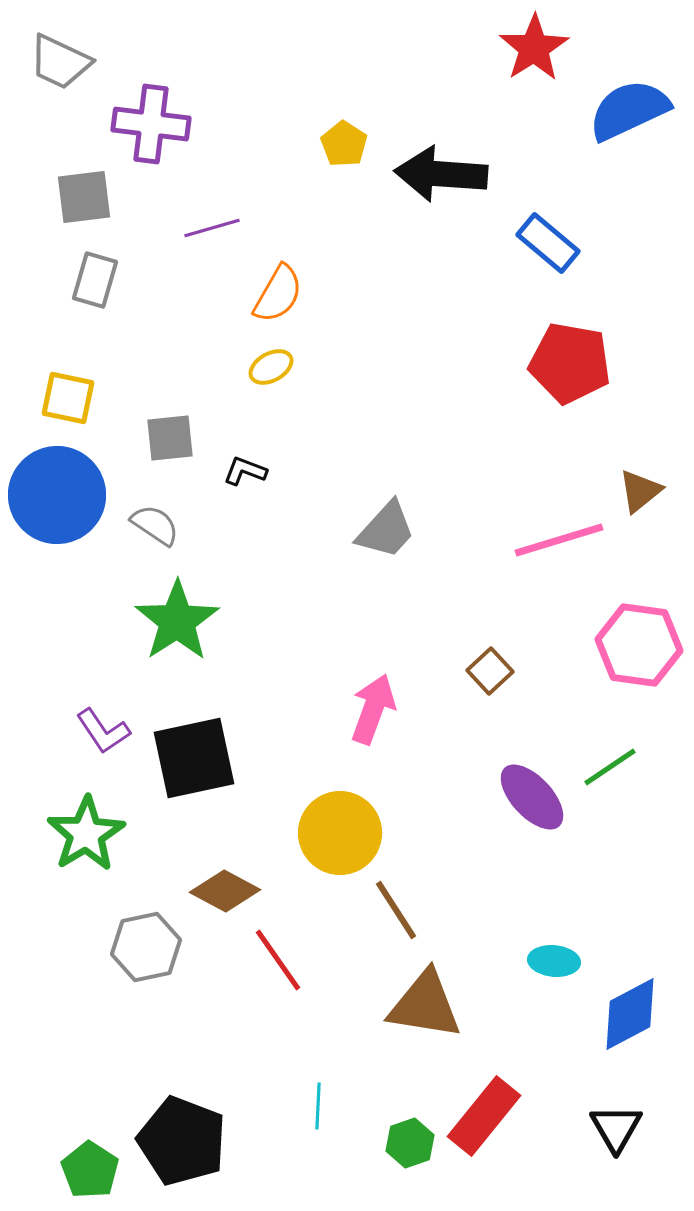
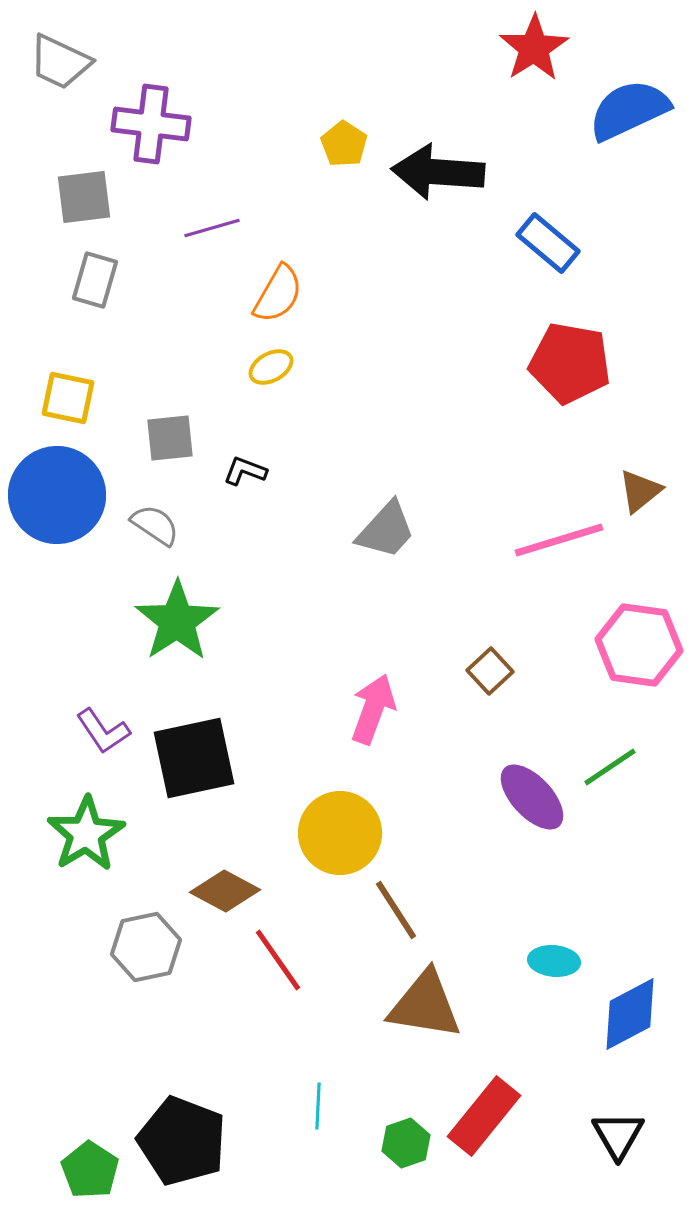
black arrow at (441, 174): moved 3 px left, 2 px up
black triangle at (616, 1128): moved 2 px right, 7 px down
green hexagon at (410, 1143): moved 4 px left
